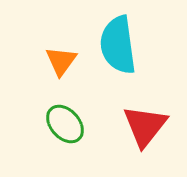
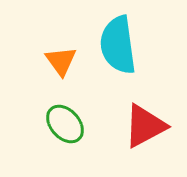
orange triangle: rotated 12 degrees counterclockwise
red triangle: rotated 24 degrees clockwise
